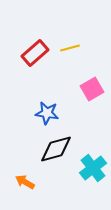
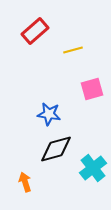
yellow line: moved 3 px right, 2 px down
red rectangle: moved 22 px up
pink square: rotated 15 degrees clockwise
blue star: moved 2 px right, 1 px down
orange arrow: rotated 42 degrees clockwise
